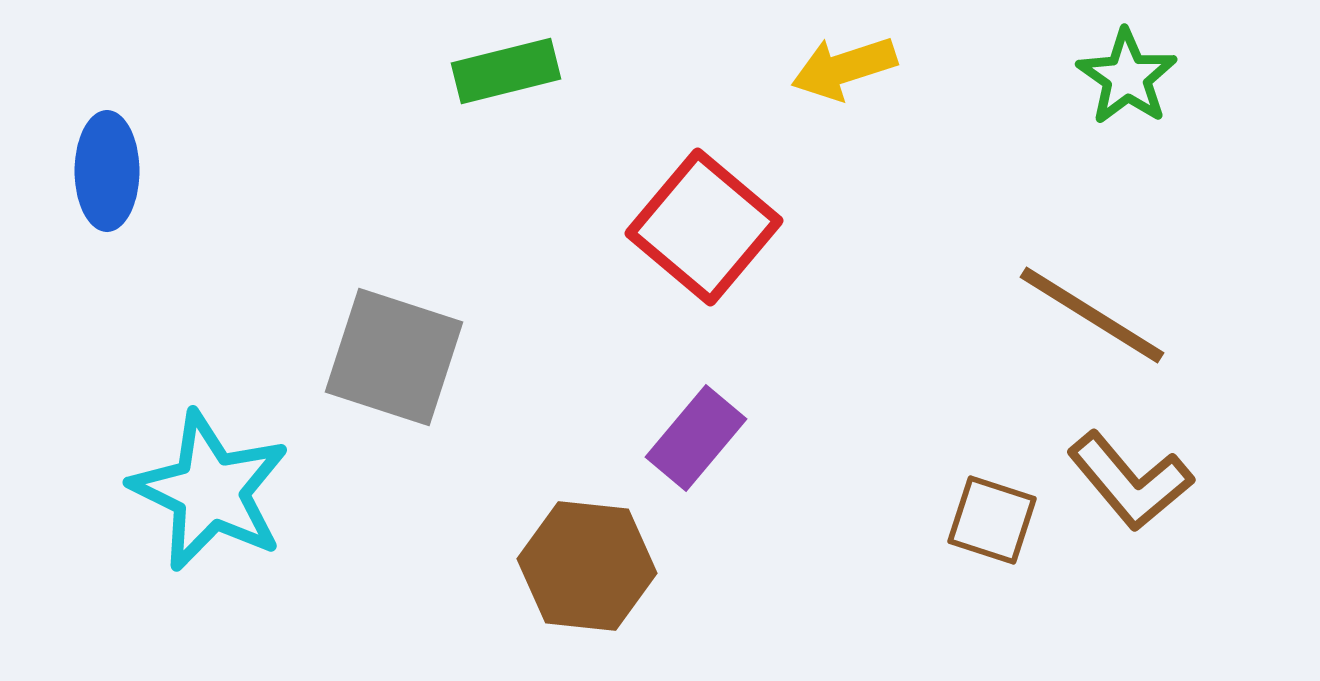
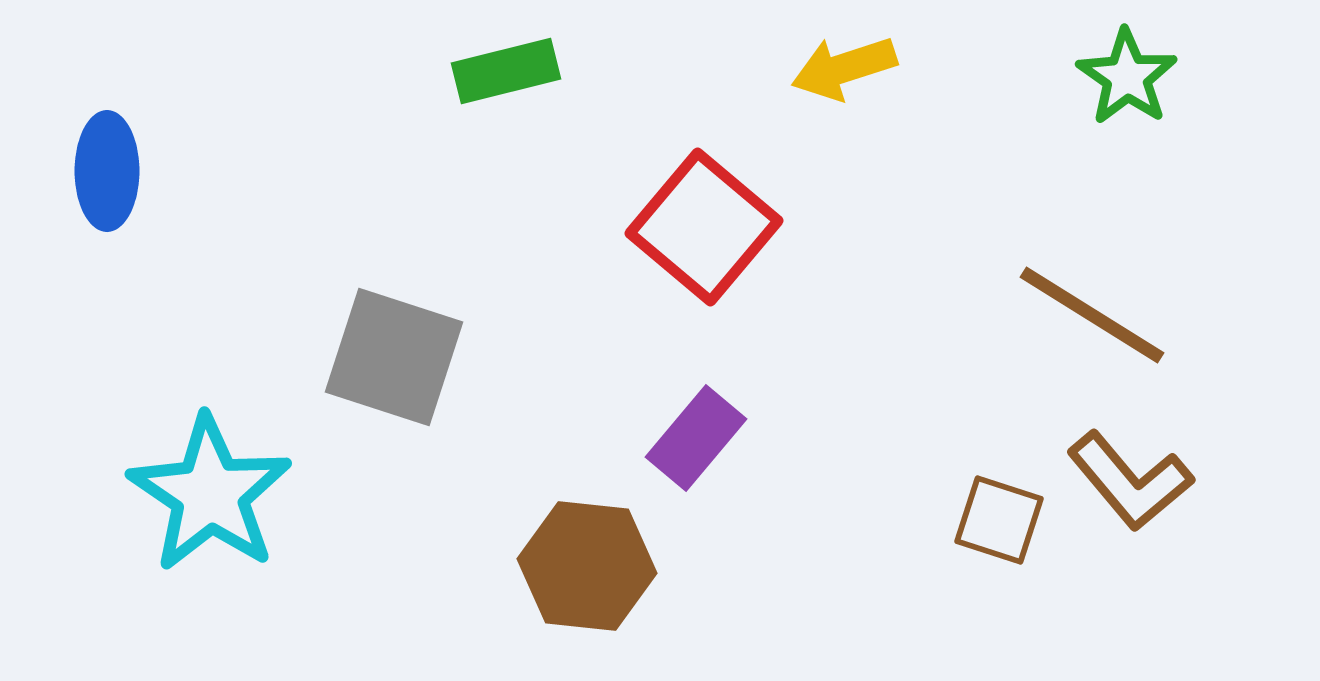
cyan star: moved 3 px down; rotated 8 degrees clockwise
brown square: moved 7 px right
